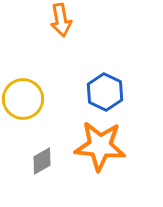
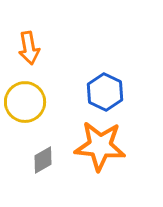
orange arrow: moved 32 px left, 28 px down
yellow circle: moved 2 px right, 3 px down
gray diamond: moved 1 px right, 1 px up
